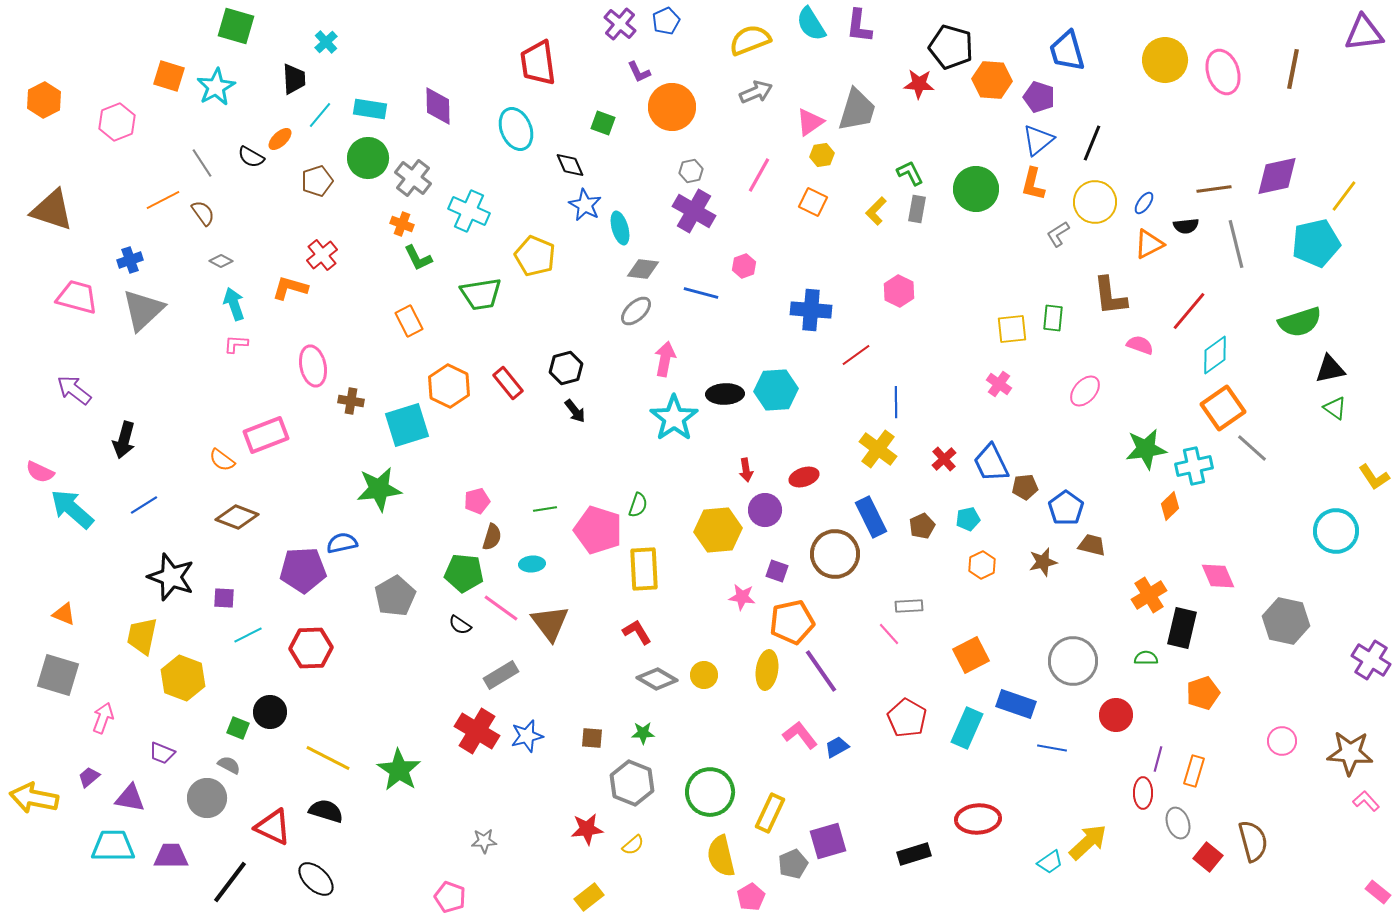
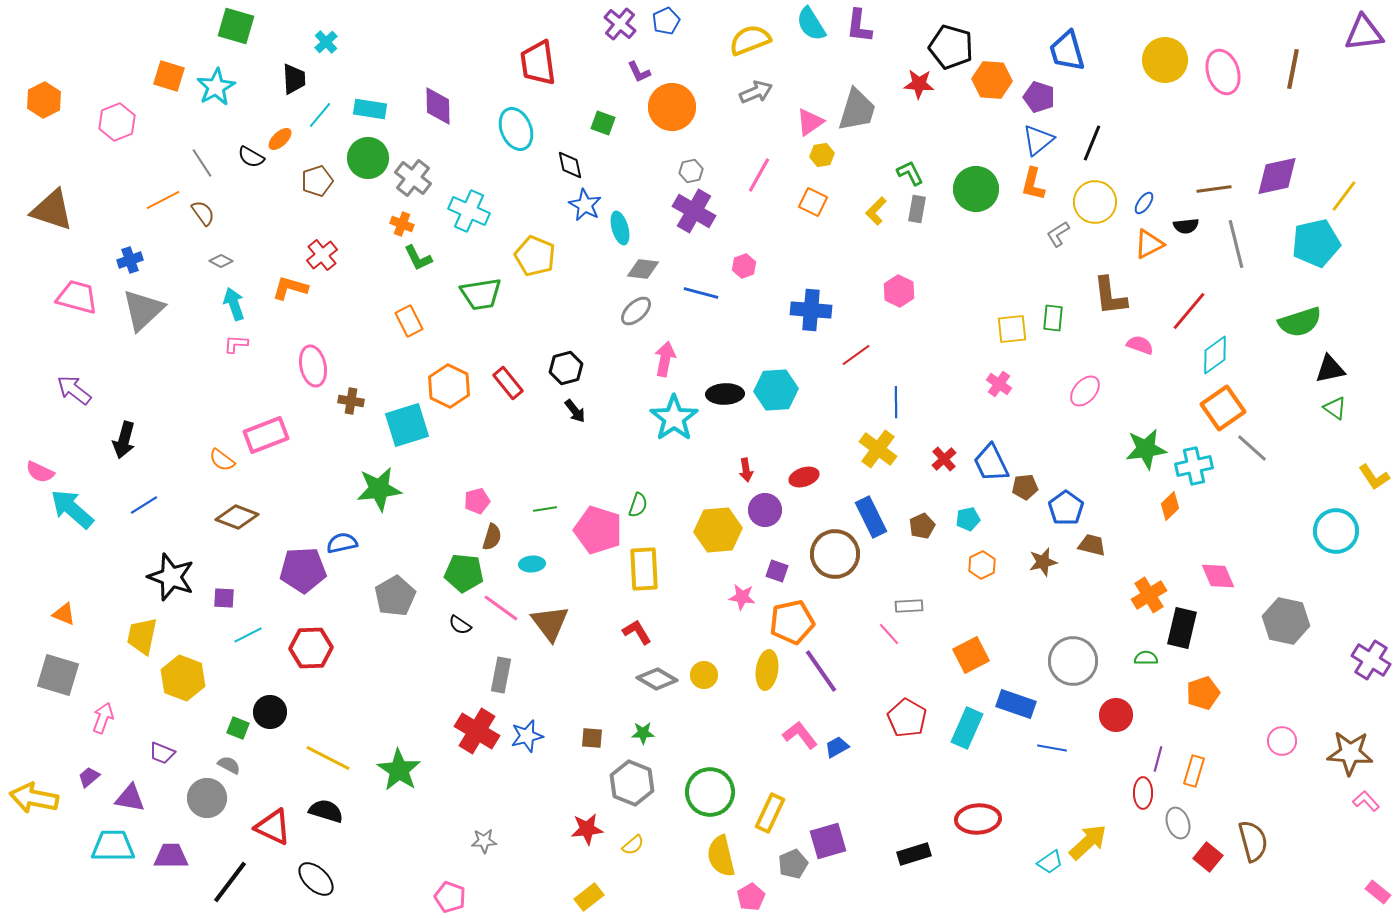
black diamond at (570, 165): rotated 12 degrees clockwise
gray rectangle at (501, 675): rotated 48 degrees counterclockwise
